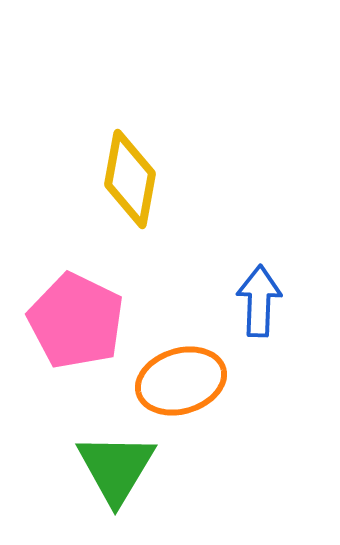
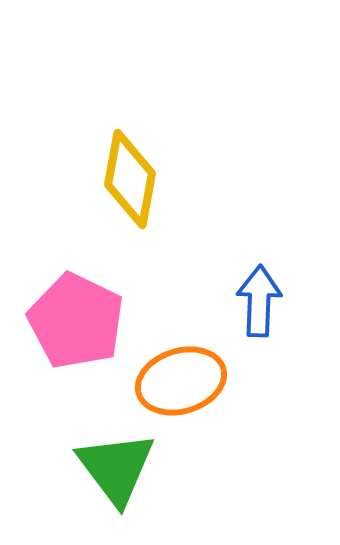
green triangle: rotated 8 degrees counterclockwise
